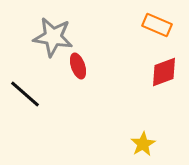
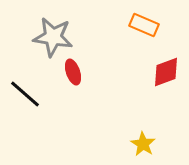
orange rectangle: moved 13 px left
red ellipse: moved 5 px left, 6 px down
red diamond: moved 2 px right
yellow star: rotated 10 degrees counterclockwise
